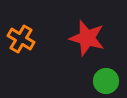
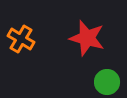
green circle: moved 1 px right, 1 px down
